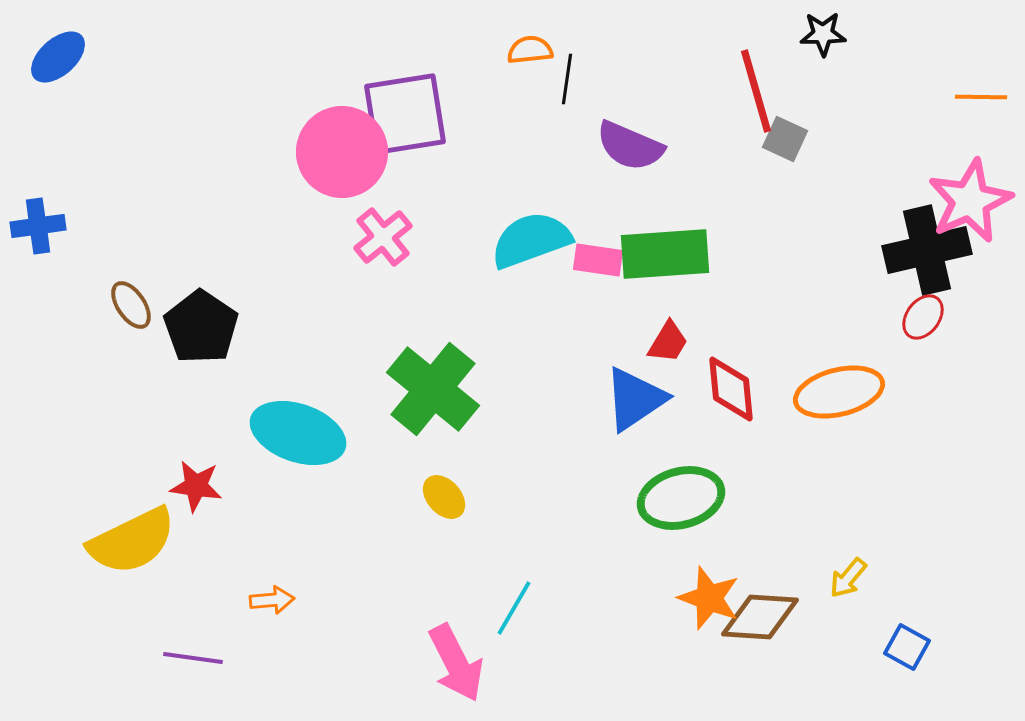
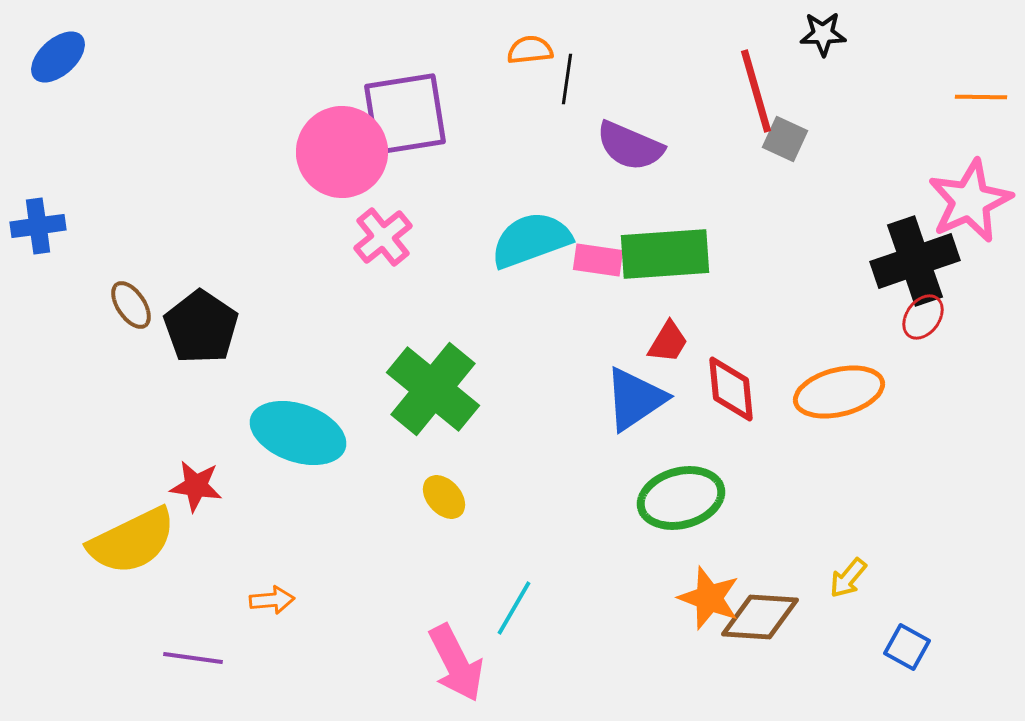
black cross: moved 12 px left, 11 px down; rotated 6 degrees counterclockwise
